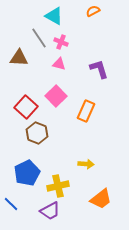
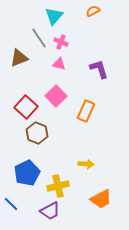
cyan triangle: rotated 42 degrees clockwise
brown triangle: rotated 24 degrees counterclockwise
orange trapezoid: rotated 10 degrees clockwise
